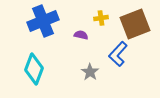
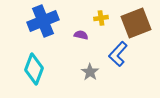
brown square: moved 1 px right, 1 px up
